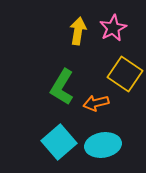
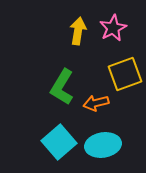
yellow square: rotated 36 degrees clockwise
